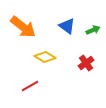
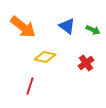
green arrow: rotated 48 degrees clockwise
yellow diamond: rotated 20 degrees counterclockwise
red line: rotated 42 degrees counterclockwise
